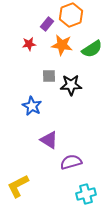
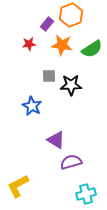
purple triangle: moved 7 px right
